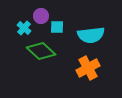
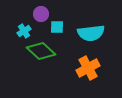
purple circle: moved 2 px up
cyan cross: moved 3 px down; rotated 16 degrees clockwise
cyan semicircle: moved 2 px up
